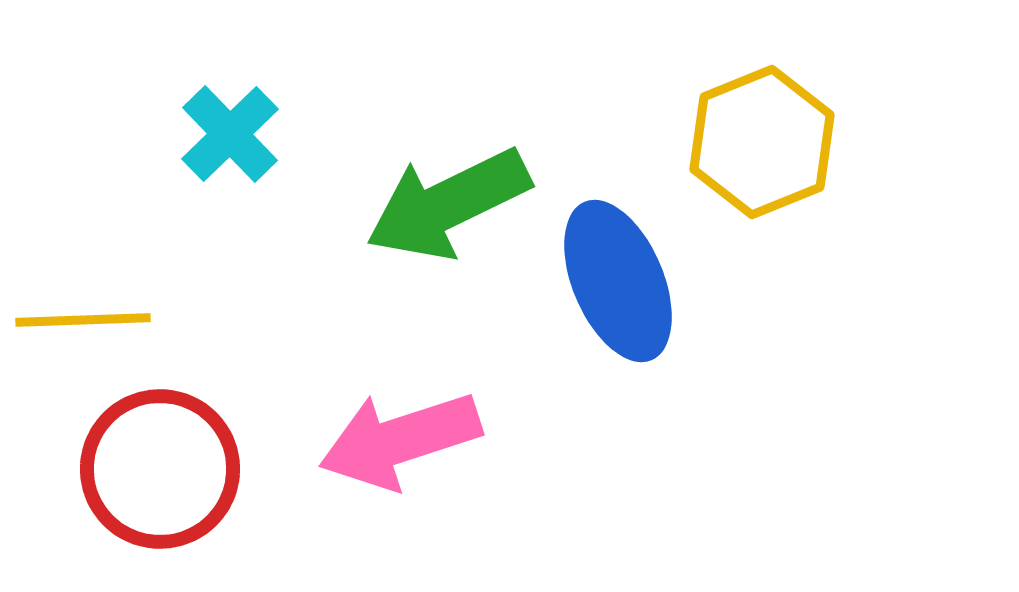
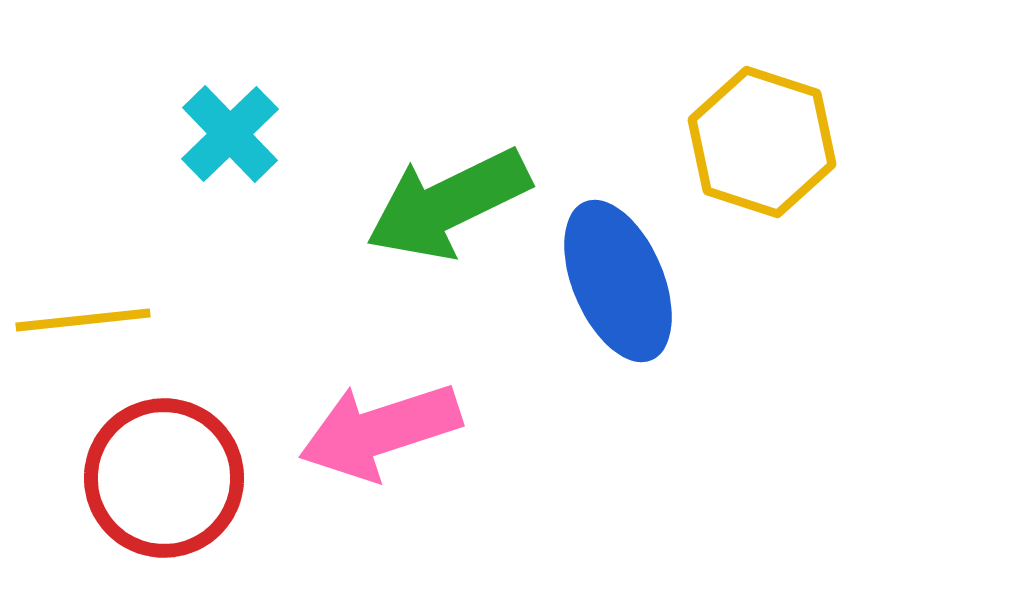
yellow hexagon: rotated 20 degrees counterclockwise
yellow line: rotated 4 degrees counterclockwise
pink arrow: moved 20 px left, 9 px up
red circle: moved 4 px right, 9 px down
